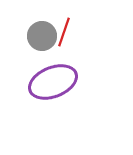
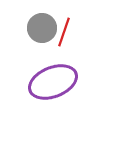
gray circle: moved 8 px up
